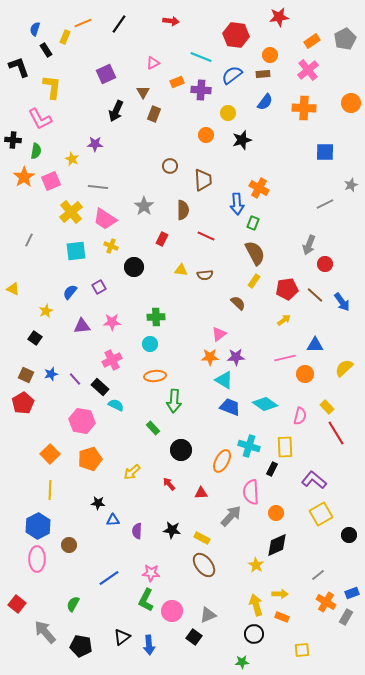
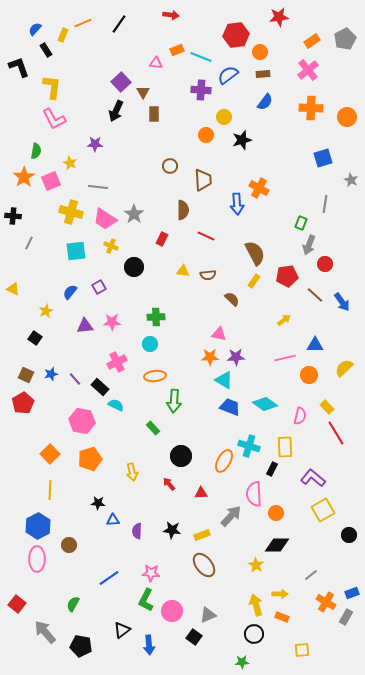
red arrow at (171, 21): moved 6 px up
blue semicircle at (35, 29): rotated 24 degrees clockwise
red hexagon at (236, 35): rotated 15 degrees counterclockwise
yellow rectangle at (65, 37): moved 2 px left, 2 px up
orange circle at (270, 55): moved 10 px left, 3 px up
pink triangle at (153, 63): moved 3 px right; rotated 32 degrees clockwise
purple square at (106, 74): moved 15 px right, 8 px down; rotated 18 degrees counterclockwise
blue semicircle at (232, 75): moved 4 px left
orange rectangle at (177, 82): moved 32 px up
orange circle at (351, 103): moved 4 px left, 14 px down
orange cross at (304, 108): moved 7 px right
yellow circle at (228, 113): moved 4 px left, 4 px down
brown rectangle at (154, 114): rotated 21 degrees counterclockwise
pink L-shape at (40, 119): moved 14 px right
black cross at (13, 140): moved 76 px down
blue square at (325, 152): moved 2 px left, 6 px down; rotated 18 degrees counterclockwise
yellow star at (72, 159): moved 2 px left, 4 px down
gray star at (351, 185): moved 5 px up; rotated 24 degrees counterclockwise
gray line at (325, 204): rotated 54 degrees counterclockwise
gray star at (144, 206): moved 10 px left, 8 px down
yellow cross at (71, 212): rotated 35 degrees counterclockwise
green rectangle at (253, 223): moved 48 px right
gray line at (29, 240): moved 3 px down
yellow triangle at (181, 270): moved 2 px right, 1 px down
brown semicircle at (205, 275): moved 3 px right
red pentagon at (287, 289): moved 13 px up
brown semicircle at (238, 303): moved 6 px left, 4 px up
purple triangle at (82, 326): moved 3 px right
pink triangle at (219, 334): rotated 49 degrees clockwise
pink cross at (112, 360): moved 5 px right, 2 px down
orange circle at (305, 374): moved 4 px right, 1 px down
black circle at (181, 450): moved 6 px down
orange ellipse at (222, 461): moved 2 px right
yellow arrow at (132, 472): rotated 60 degrees counterclockwise
purple L-shape at (314, 480): moved 1 px left, 2 px up
pink semicircle at (251, 492): moved 3 px right, 2 px down
yellow square at (321, 514): moved 2 px right, 4 px up
yellow rectangle at (202, 538): moved 3 px up; rotated 49 degrees counterclockwise
black diamond at (277, 545): rotated 25 degrees clockwise
gray line at (318, 575): moved 7 px left
black triangle at (122, 637): moved 7 px up
